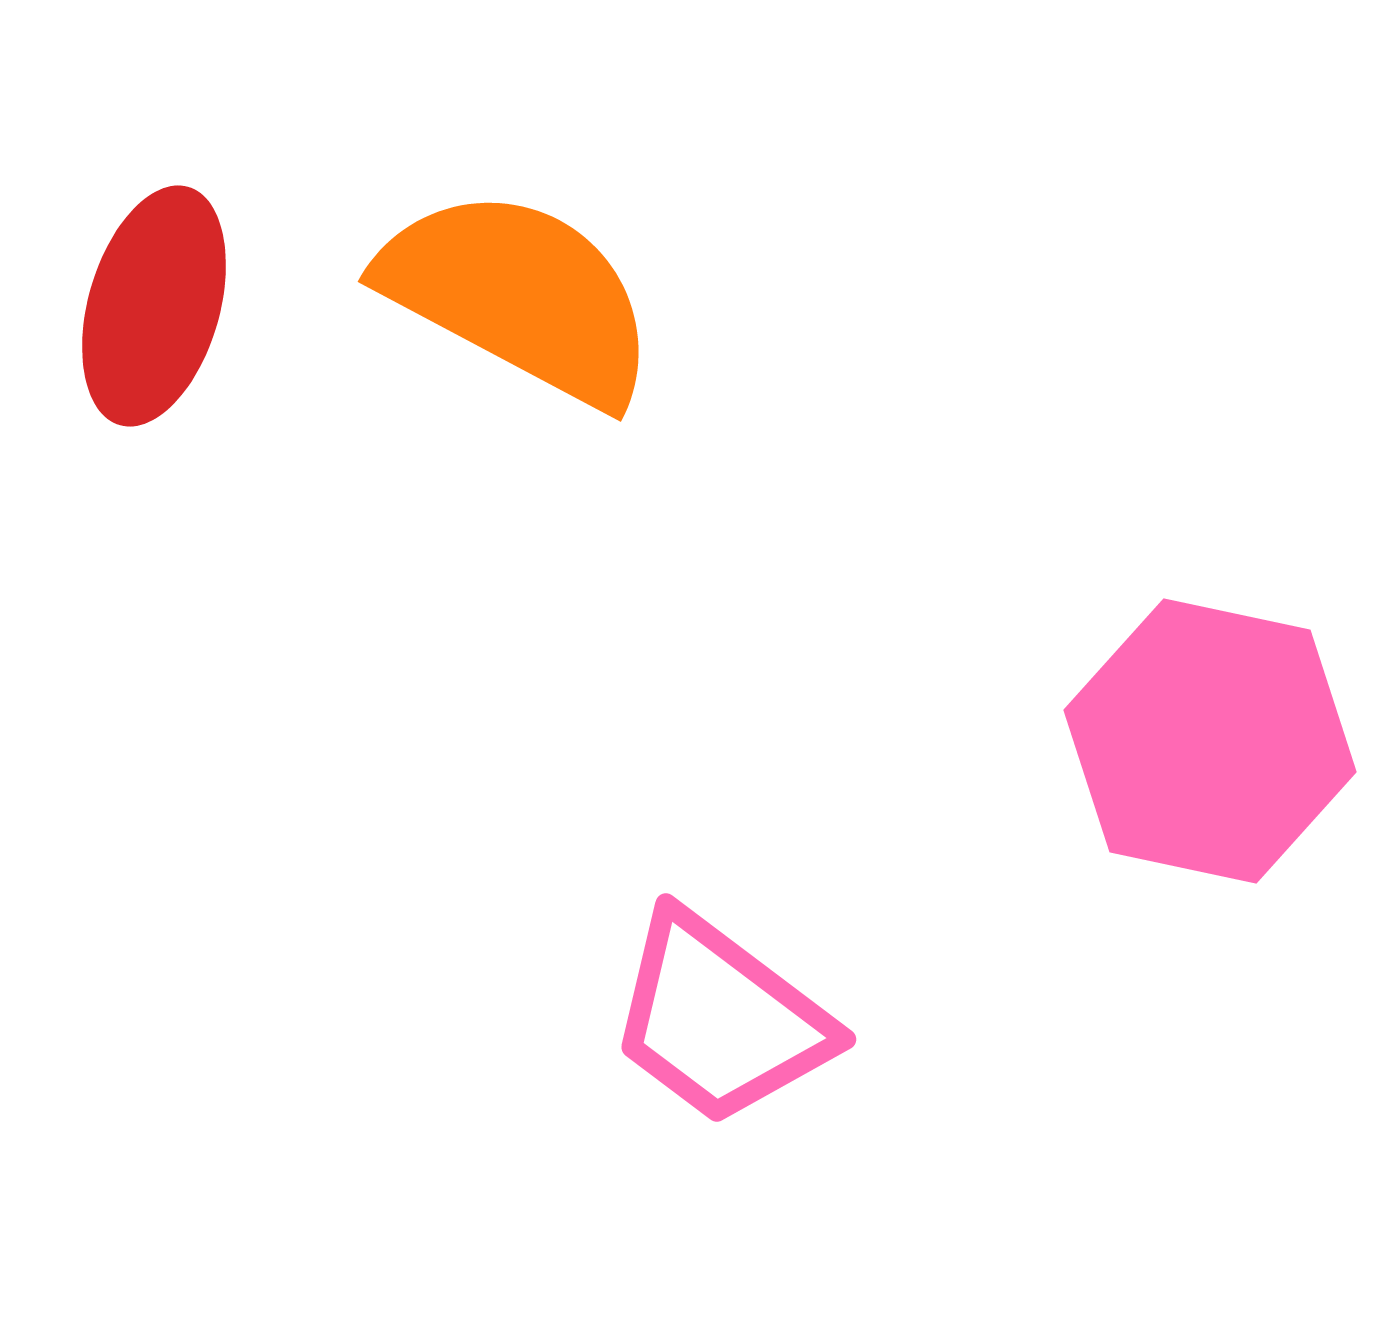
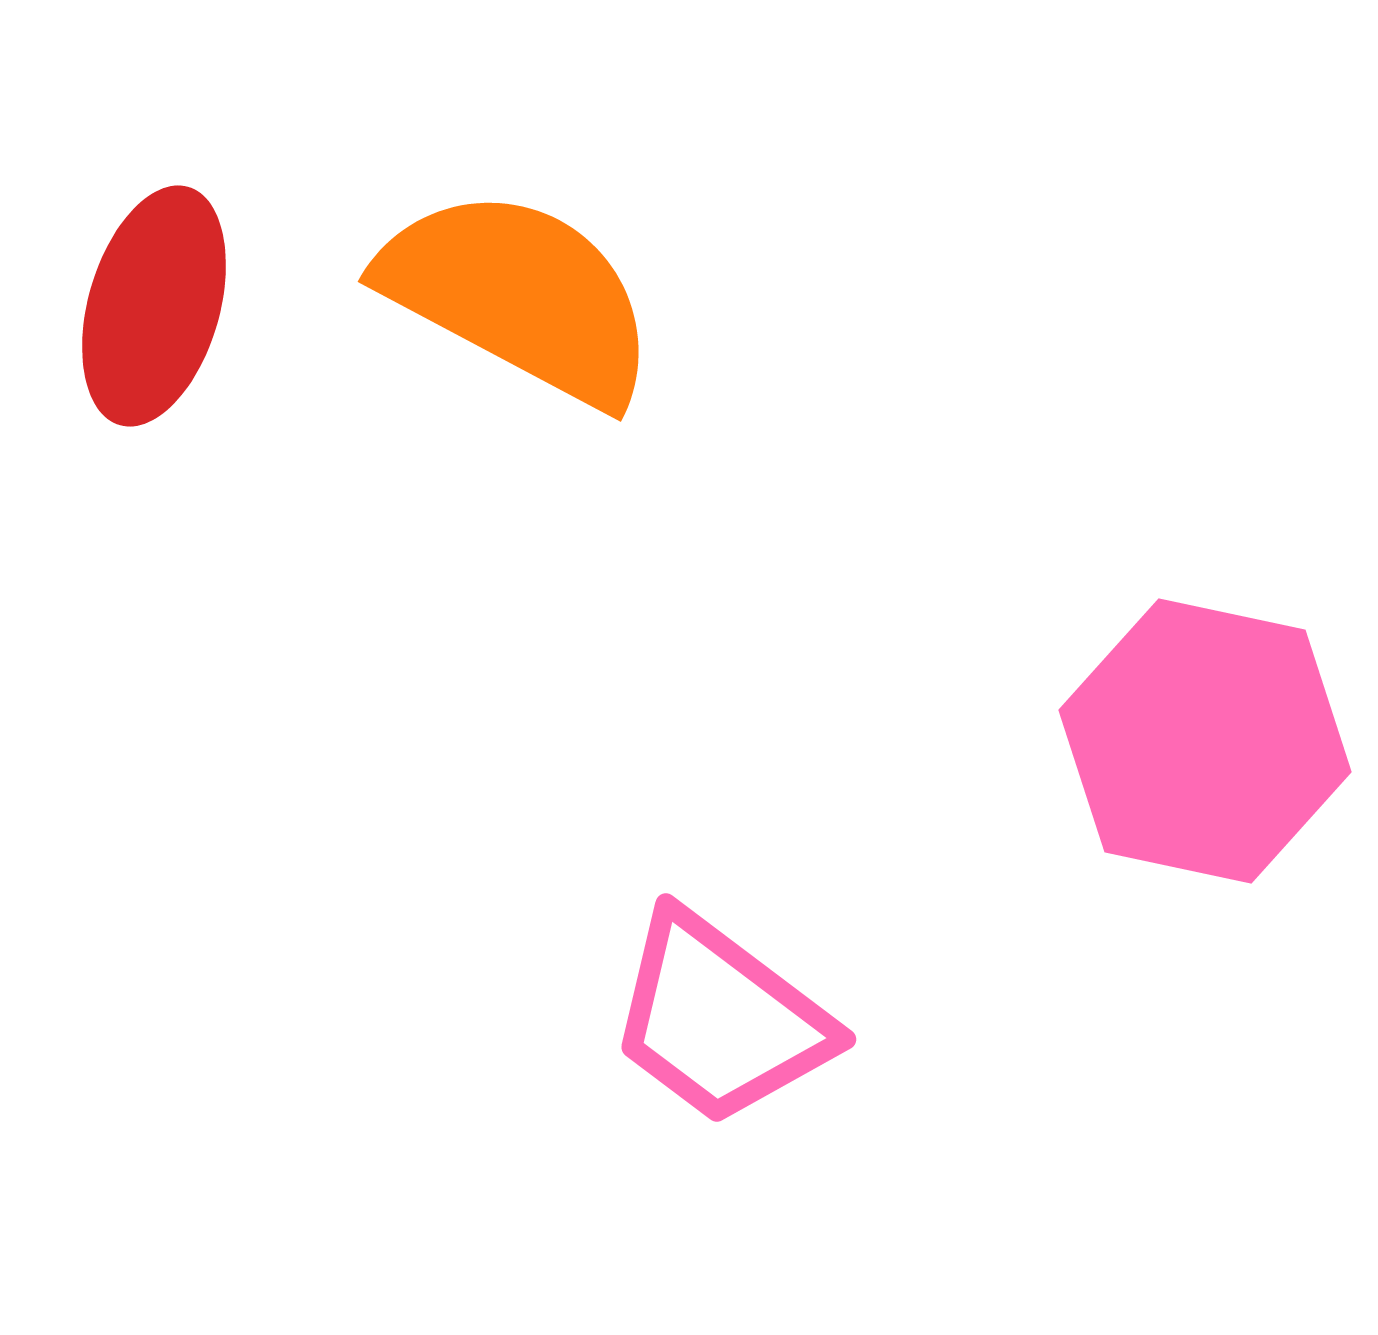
pink hexagon: moved 5 px left
